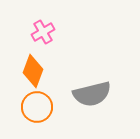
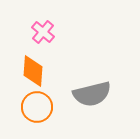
pink cross: rotated 20 degrees counterclockwise
orange diamond: rotated 16 degrees counterclockwise
